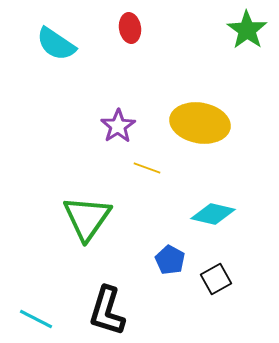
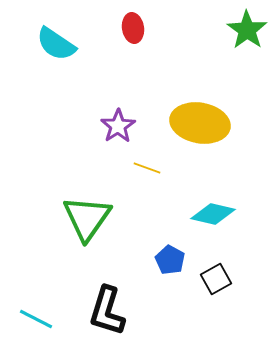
red ellipse: moved 3 px right
